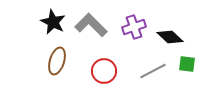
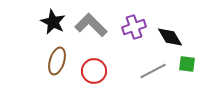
black diamond: rotated 16 degrees clockwise
red circle: moved 10 px left
